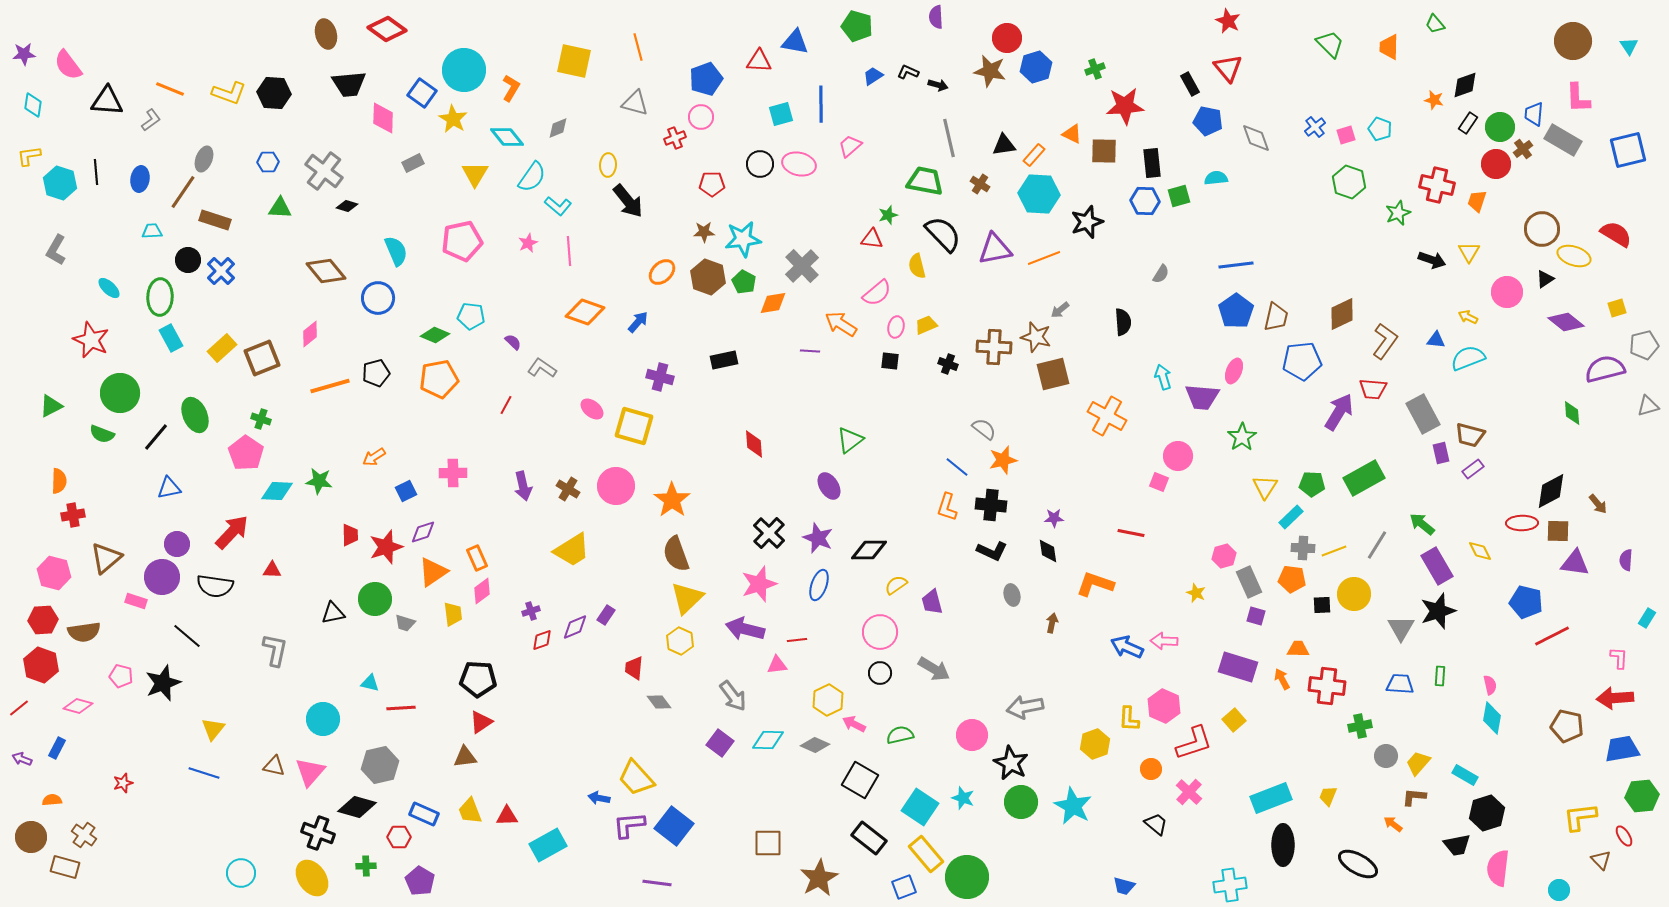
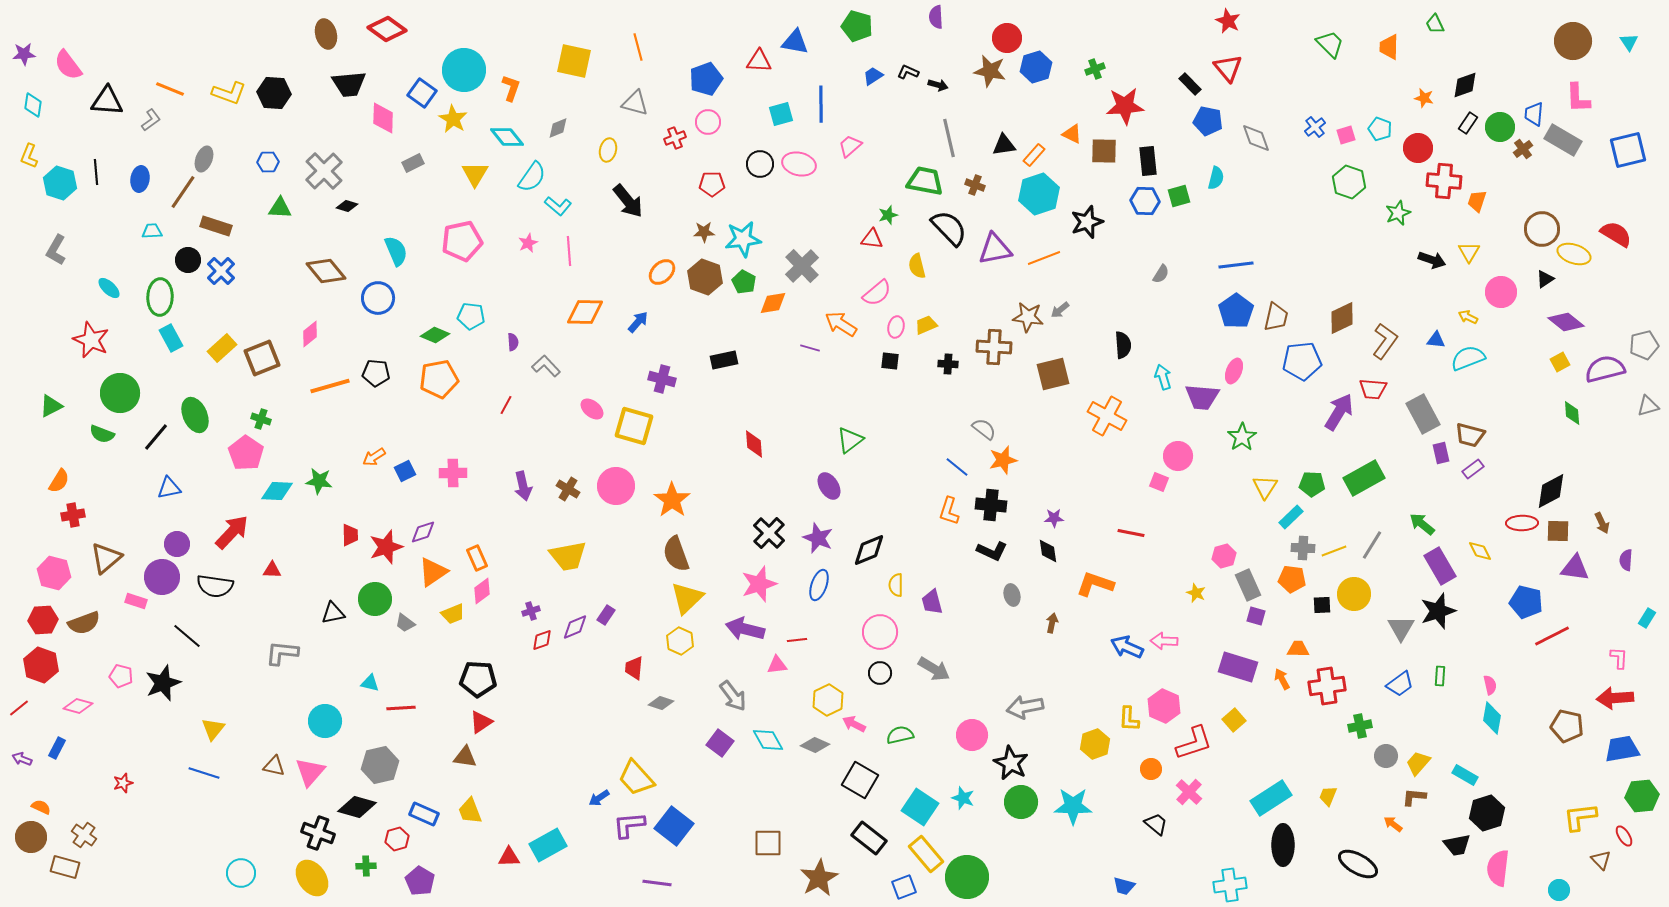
green trapezoid at (1435, 24): rotated 15 degrees clockwise
cyan triangle at (1629, 46): moved 4 px up
black rectangle at (1190, 84): rotated 15 degrees counterclockwise
orange L-shape at (511, 88): rotated 12 degrees counterclockwise
orange star at (1434, 100): moved 10 px left, 2 px up
pink circle at (701, 117): moved 7 px right, 5 px down
yellow L-shape at (29, 156): rotated 60 degrees counterclockwise
black rectangle at (1152, 163): moved 4 px left, 2 px up
red circle at (1496, 164): moved 78 px left, 16 px up
yellow ellipse at (608, 165): moved 15 px up; rotated 10 degrees clockwise
gray cross at (324, 171): rotated 9 degrees clockwise
cyan semicircle at (1216, 178): rotated 110 degrees clockwise
brown cross at (980, 184): moved 5 px left, 1 px down; rotated 12 degrees counterclockwise
red cross at (1437, 185): moved 7 px right, 4 px up; rotated 8 degrees counterclockwise
cyan hexagon at (1039, 194): rotated 21 degrees counterclockwise
brown rectangle at (215, 220): moved 1 px right, 6 px down
black semicircle at (943, 234): moved 6 px right, 6 px up
yellow ellipse at (1574, 256): moved 2 px up
brown hexagon at (708, 277): moved 3 px left
pink circle at (1507, 292): moved 6 px left
yellow square at (1617, 308): moved 57 px left, 54 px down; rotated 12 degrees counterclockwise
orange diamond at (585, 312): rotated 18 degrees counterclockwise
brown diamond at (1342, 314): moved 4 px down
black semicircle at (1123, 322): moved 23 px down
brown star at (1036, 337): moved 8 px left, 20 px up; rotated 8 degrees counterclockwise
purple semicircle at (513, 342): rotated 42 degrees clockwise
purple line at (810, 351): moved 3 px up; rotated 12 degrees clockwise
black cross at (948, 364): rotated 18 degrees counterclockwise
gray L-shape at (542, 368): moved 4 px right, 2 px up; rotated 12 degrees clockwise
black pentagon at (376, 373): rotated 20 degrees clockwise
purple cross at (660, 377): moved 2 px right, 2 px down
orange semicircle at (59, 481): rotated 30 degrees clockwise
blue square at (406, 491): moved 1 px left, 20 px up
brown arrow at (1598, 504): moved 4 px right, 19 px down; rotated 15 degrees clockwise
orange L-shape at (947, 507): moved 2 px right, 4 px down
gray line at (1377, 545): moved 5 px left
yellow trapezoid at (572, 550): moved 4 px left, 6 px down; rotated 21 degrees clockwise
black diamond at (869, 550): rotated 21 degrees counterclockwise
purple triangle at (1575, 563): moved 5 px down
purple rectangle at (1437, 566): moved 3 px right
gray rectangle at (1249, 582): moved 1 px left, 3 px down
yellow semicircle at (896, 585): rotated 55 degrees counterclockwise
yellow trapezoid at (453, 614): rotated 75 degrees clockwise
gray trapezoid at (405, 623): rotated 20 degrees clockwise
brown semicircle at (84, 632): moved 9 px up; rotated 12 degrees counterclockwise
gray L-shape at (275, 650): moved 7 px right, 3 px down; rotated 96 degrees counterclockwise
blue trapezoid at (1400, 684): rotated 140 degrees clockwise
red cross at (1327, 686): rotated 15 degrees counterclockwise
gray diamond at (659, 702): moved 2 px right, 1 px down; rotated 35 degrees counterclockwise
cyan circle at (323, 719): moved 2 px right, 2 px down
cyan diamond at (768, 740): rotated 60 degrees clockwise
brown triangle at (465, 757): rotated 15 degrees clockwise
blue arrow at (599, 798): rotated 45 degrees counterclockwise
cyan rectangle at (1271, 798): rotated 12 degrees counterclockwise
orange semicircle at (52, 800): moved 11 px left, 7 px down; rotated 30 degrees clockwise
cyan star at (1073, 806): rotated 27 degrees counterclockwise
red triangle at (507, 816): moved 2 px right, 41 px down
red hexagon at (399, 837): moved 2 px left, 2 px down; rotated 15 degrees counterclockwise
